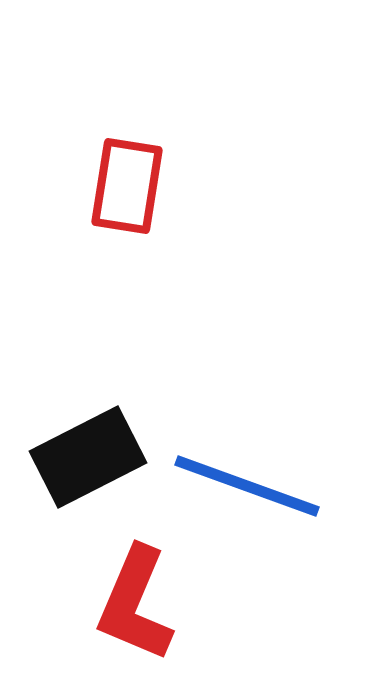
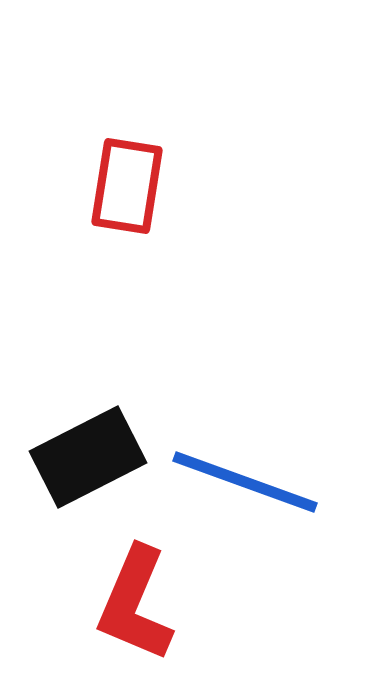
blue line: moved 2 px left, 4 px up
